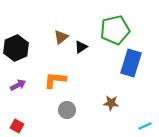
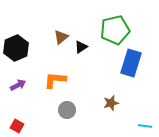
brown star: rotated 21 degrees counterclockwise
cyan line: rotated 32 degrees clockwise
